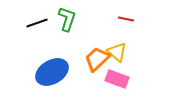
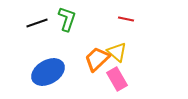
blue ellipse: moved 4 px left
pink rectangle: rotated 40 degrees clockwise
